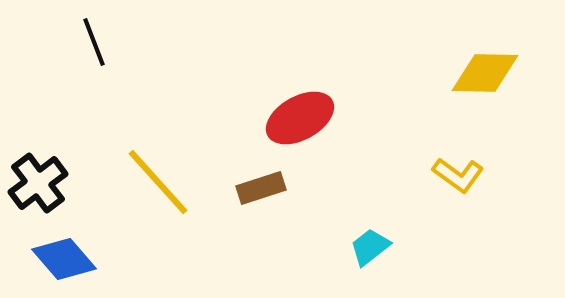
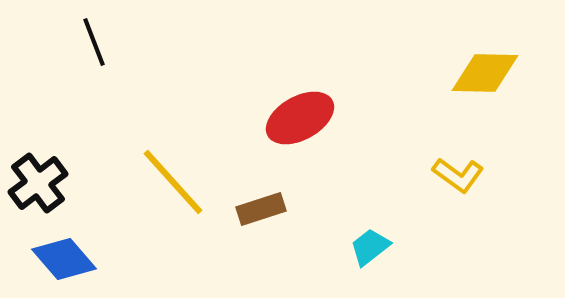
yellow line: moved 15 px right
brown rectangle: moved 21 px down
